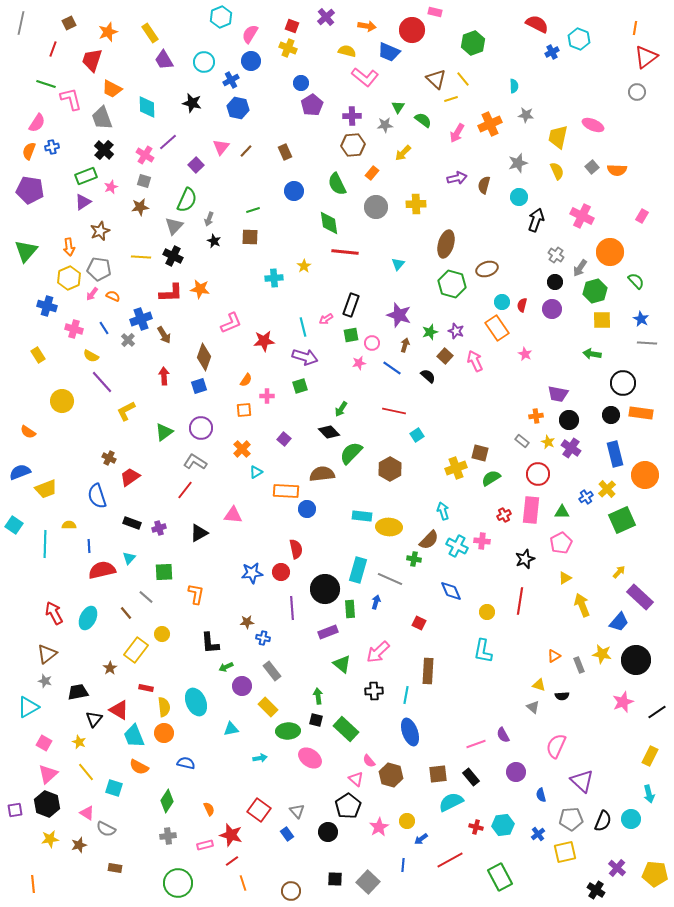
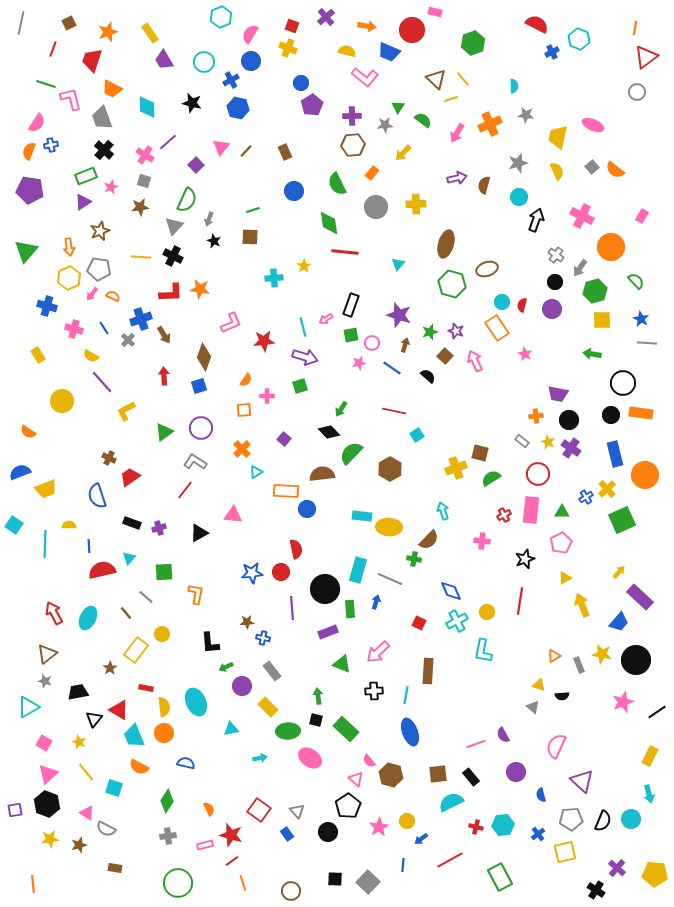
blue cross at (52, 147): moved 1 px left, 2 px up
orange semicircle at (617, 170): moved 2 px left; rotated 36 degrees clockwise
orange circle at (610, 252): moved 1 px right, 5 px up
cyan cross at (457, 546): moved 75 px down; rotated 35 degrees clockwise
green triangle at (342, 664): rotated 18 degrees counterclockwise
